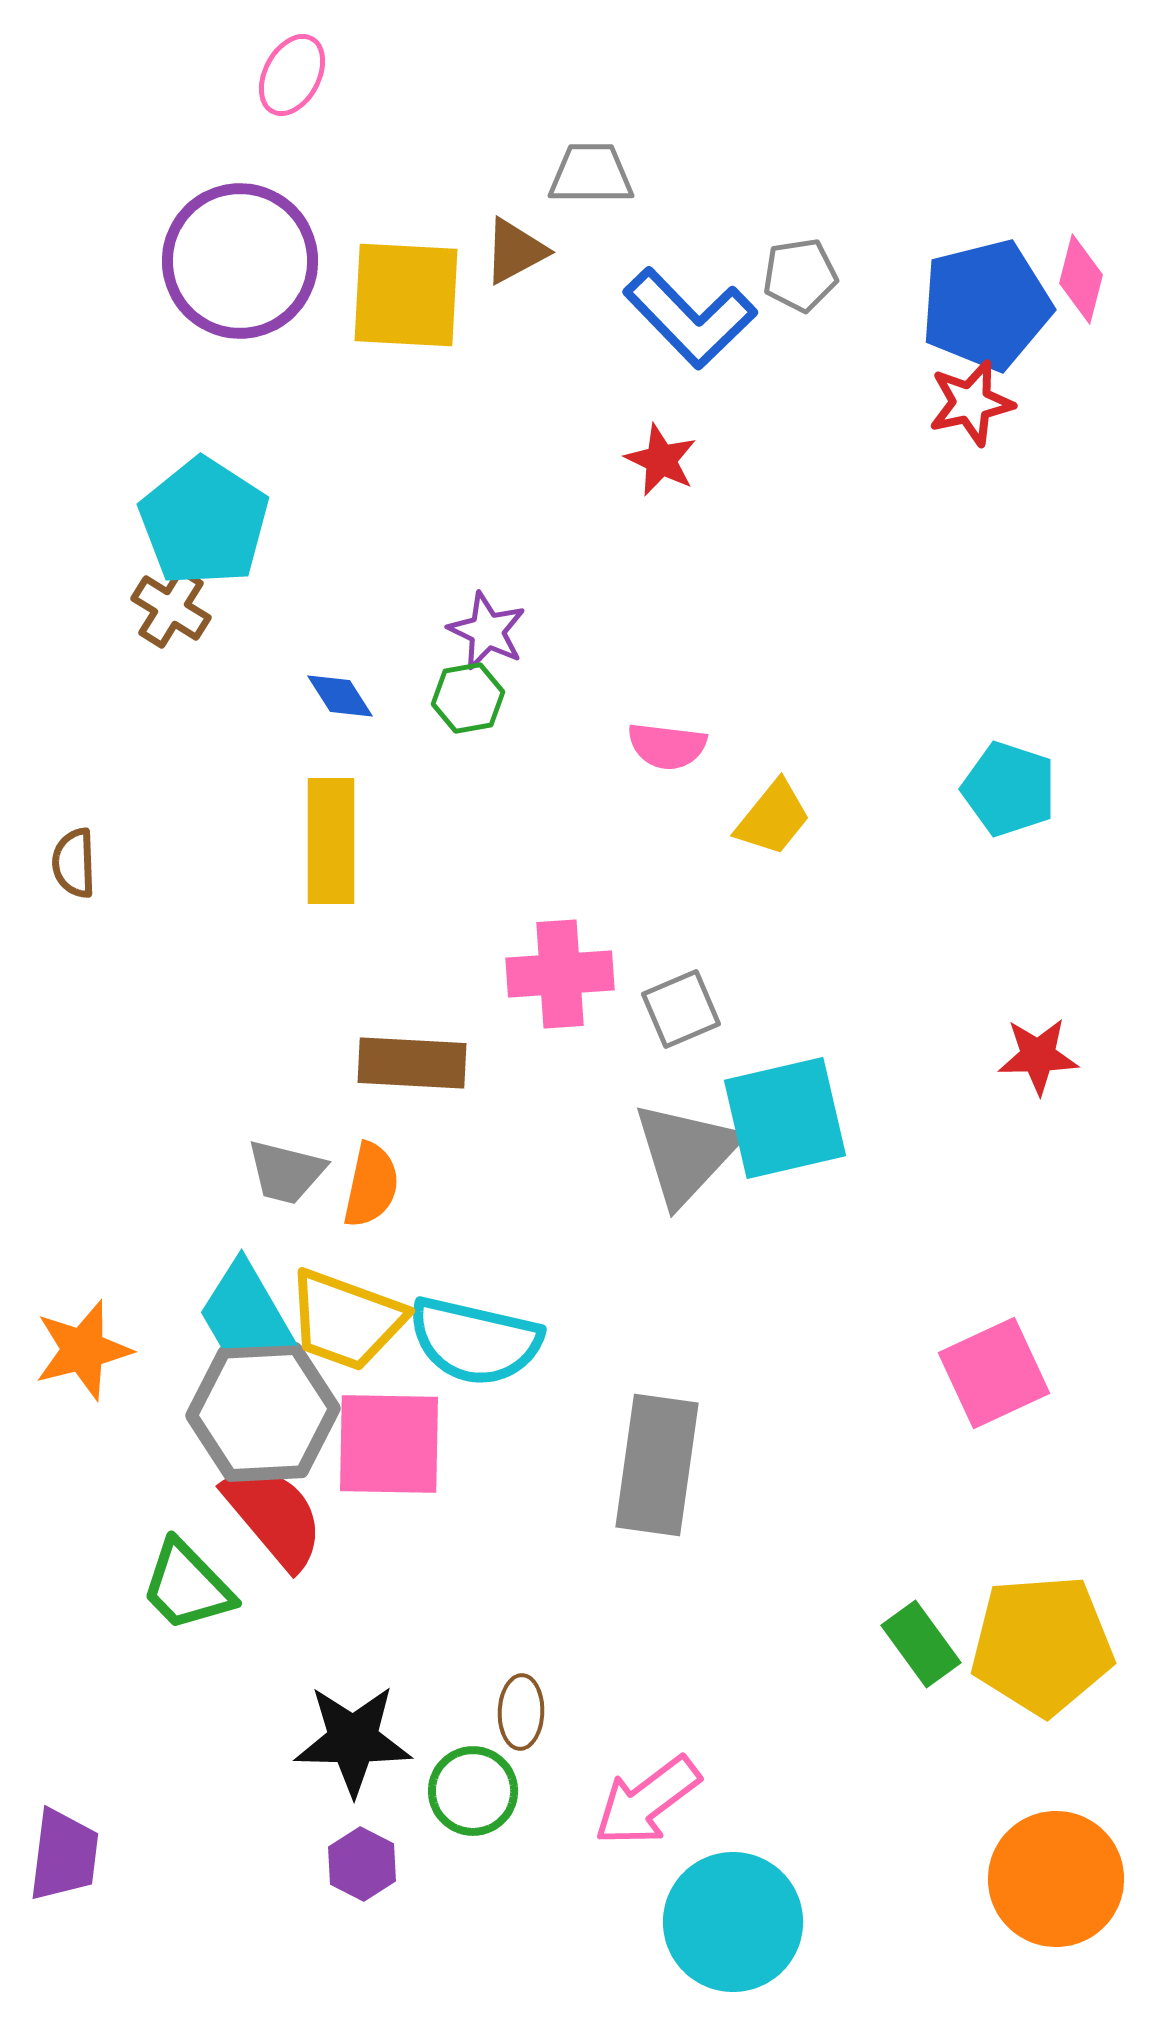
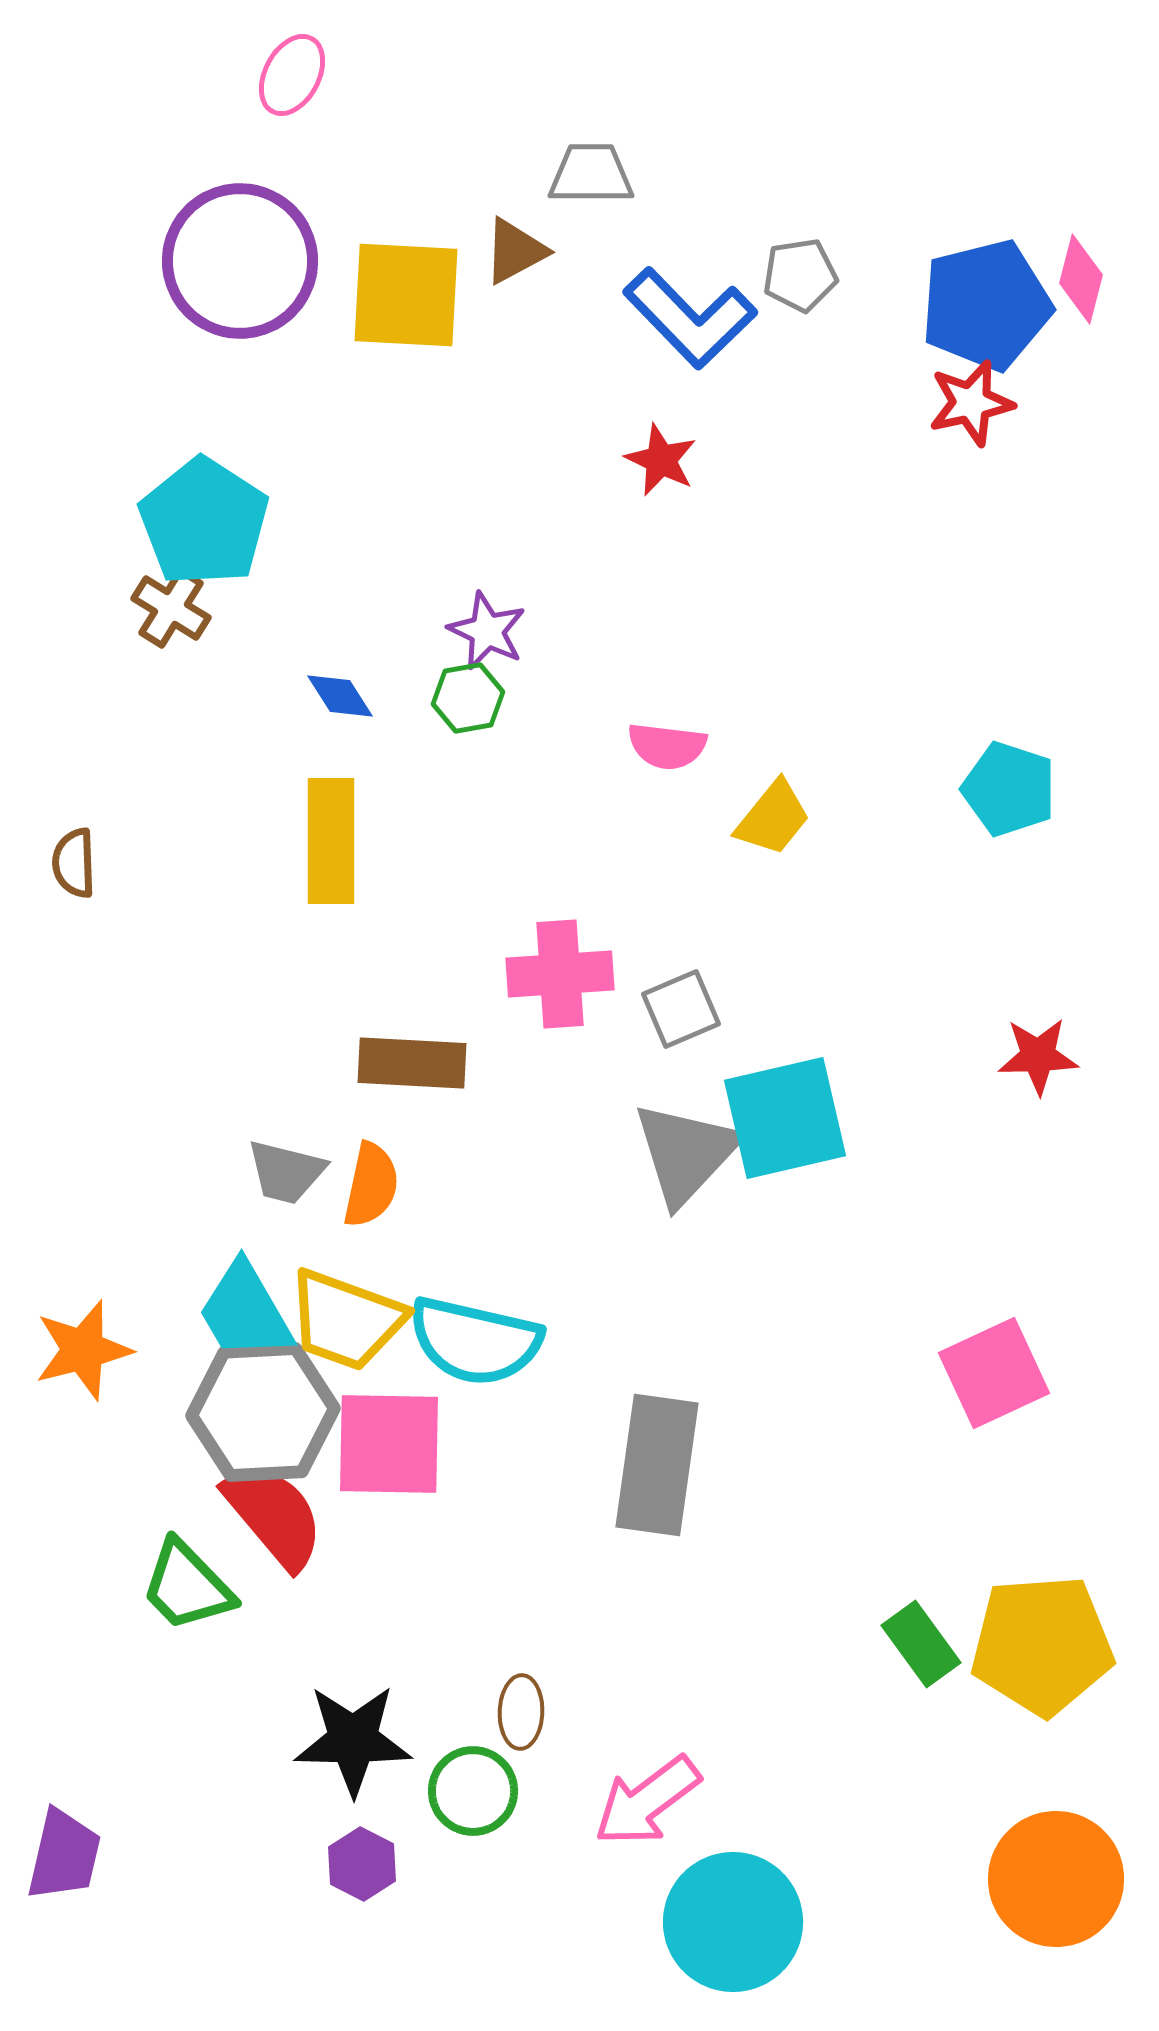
purple trapezoid at (64, 1855): rotated 6 degrees clockwise
